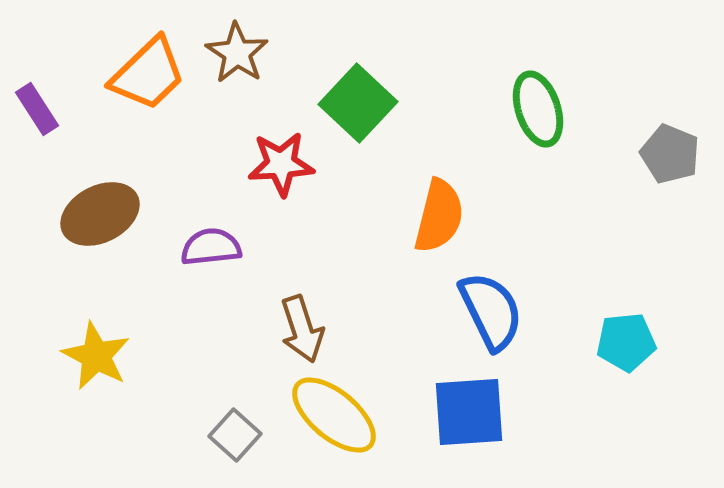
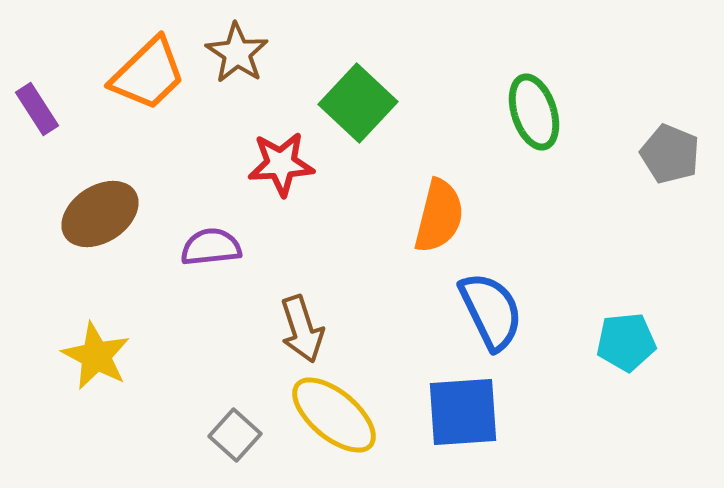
green ellipse: moved 4 px left, 3 px down
brown ellipse: rotated 6 degrees counterclockwise
blue square: moved 6 px left
